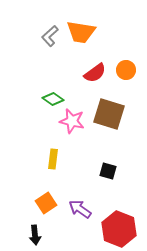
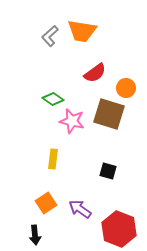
orange trapezoid: moved 1 px right, 1 px up
orange circle: moved 18 px down
